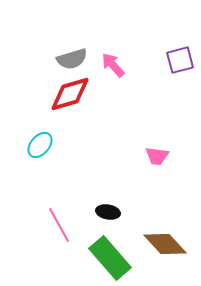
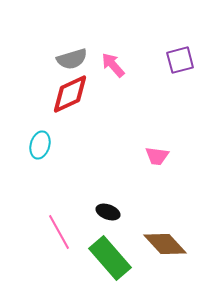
red diamond: rotated 9 degrees counterclockwise
cyan ellipse: rotated 24 degrees counterclockwise
black ellipse: rotated 10 degrees clockwise
pink line: moved 7 px down
